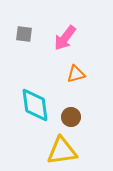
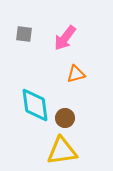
brown circle: moved 6 px left, 1 px down
